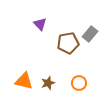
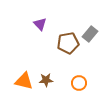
brown star: moved 2 px left, 3 px up; rotated 16 degrees clockwise
